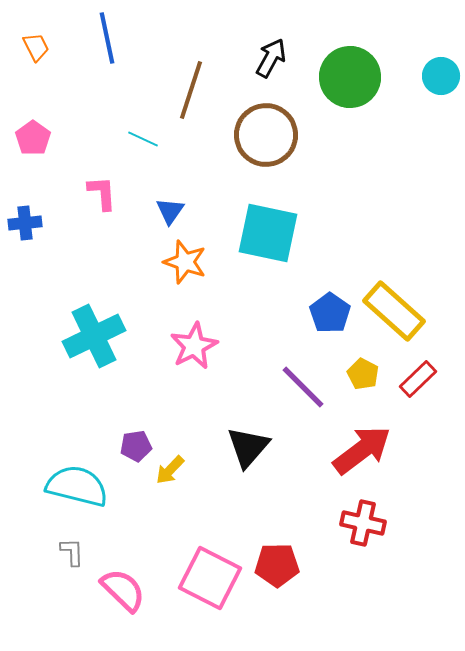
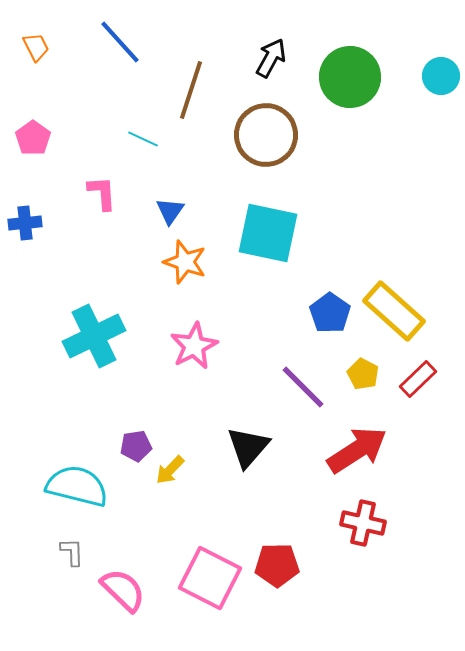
blue line: moved 13 px right, 4 px down; rotated 30 degrees counterclockwise
red arrow: moved 5 px left; rotated 4 degrees clockwise
